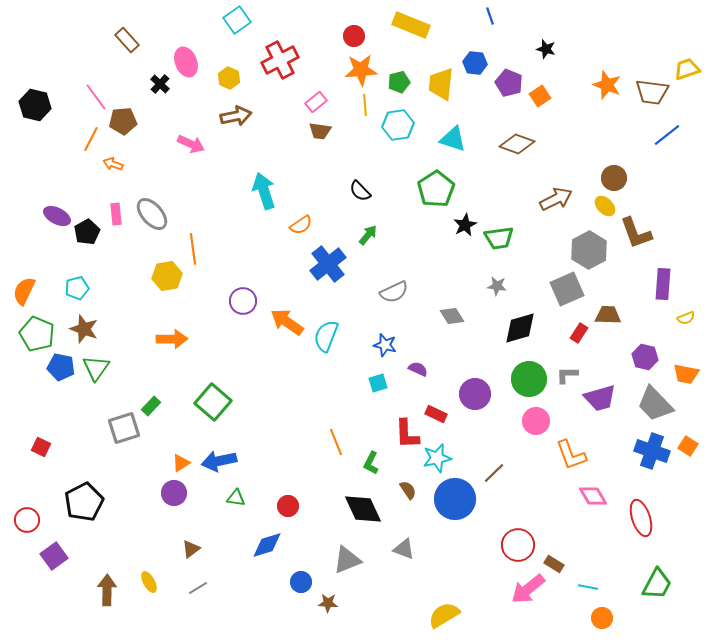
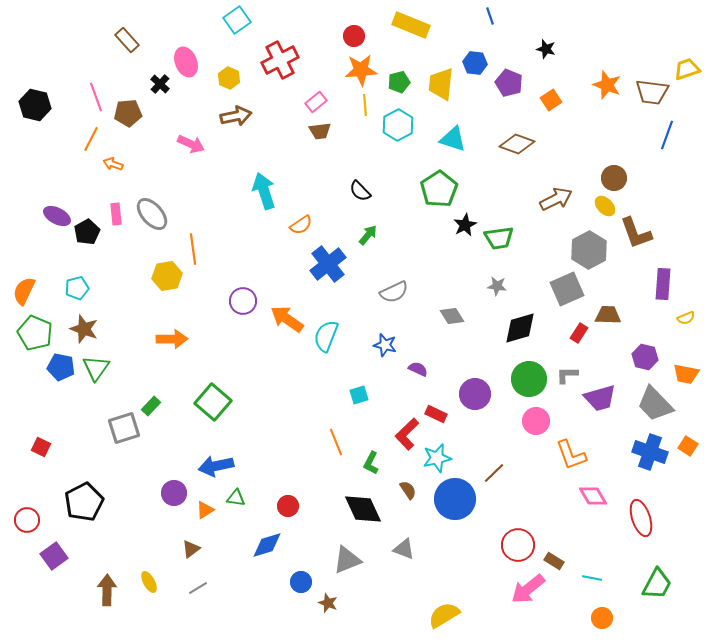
orange square at (540, 96): moved 11 px right, 4 px down
pink line at (96, 97): rotated 16 degrees clockwise
brown pentagon at (123, 121): moved 5 px right, 8 px up
cyan hexagon at (398, 125): rotated 20 degrees counterclockwise
brown trapezoid at (320, 131): rotated 15 degrees counterclockwise
blue line at (667, 135): rotated 32 degrees counterclockwise
green pentagon at (436, 189): moved 3 px right
orange arrow at (287, 322): moved 3 px up
green pentagon at (37, 334): moved 2 px left, 1 px up
cyan square at (378, 383): moved 19 px left, 12 px down
red L-shape at (407, 434): rotated 48 degrees clockwise
blue cross at (652, 451): moved 2 px left, 1 px down
blue arrow at (219, 461): moved 3 px left, 5 px down
orange triangle at (181, 463): moved 24 px right, 47 px down
brown rectangle at (554, 564): moved 3 px up
cyan line at (588, 587): moved 4 px right, 9 px up
brown star at (328, 603): rotated 18 degrees clockwise
